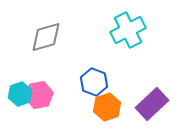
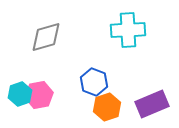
cyan cross: rotated 24 degrees clockwise
purple rectangle: rotated 20 degrees clockwise
